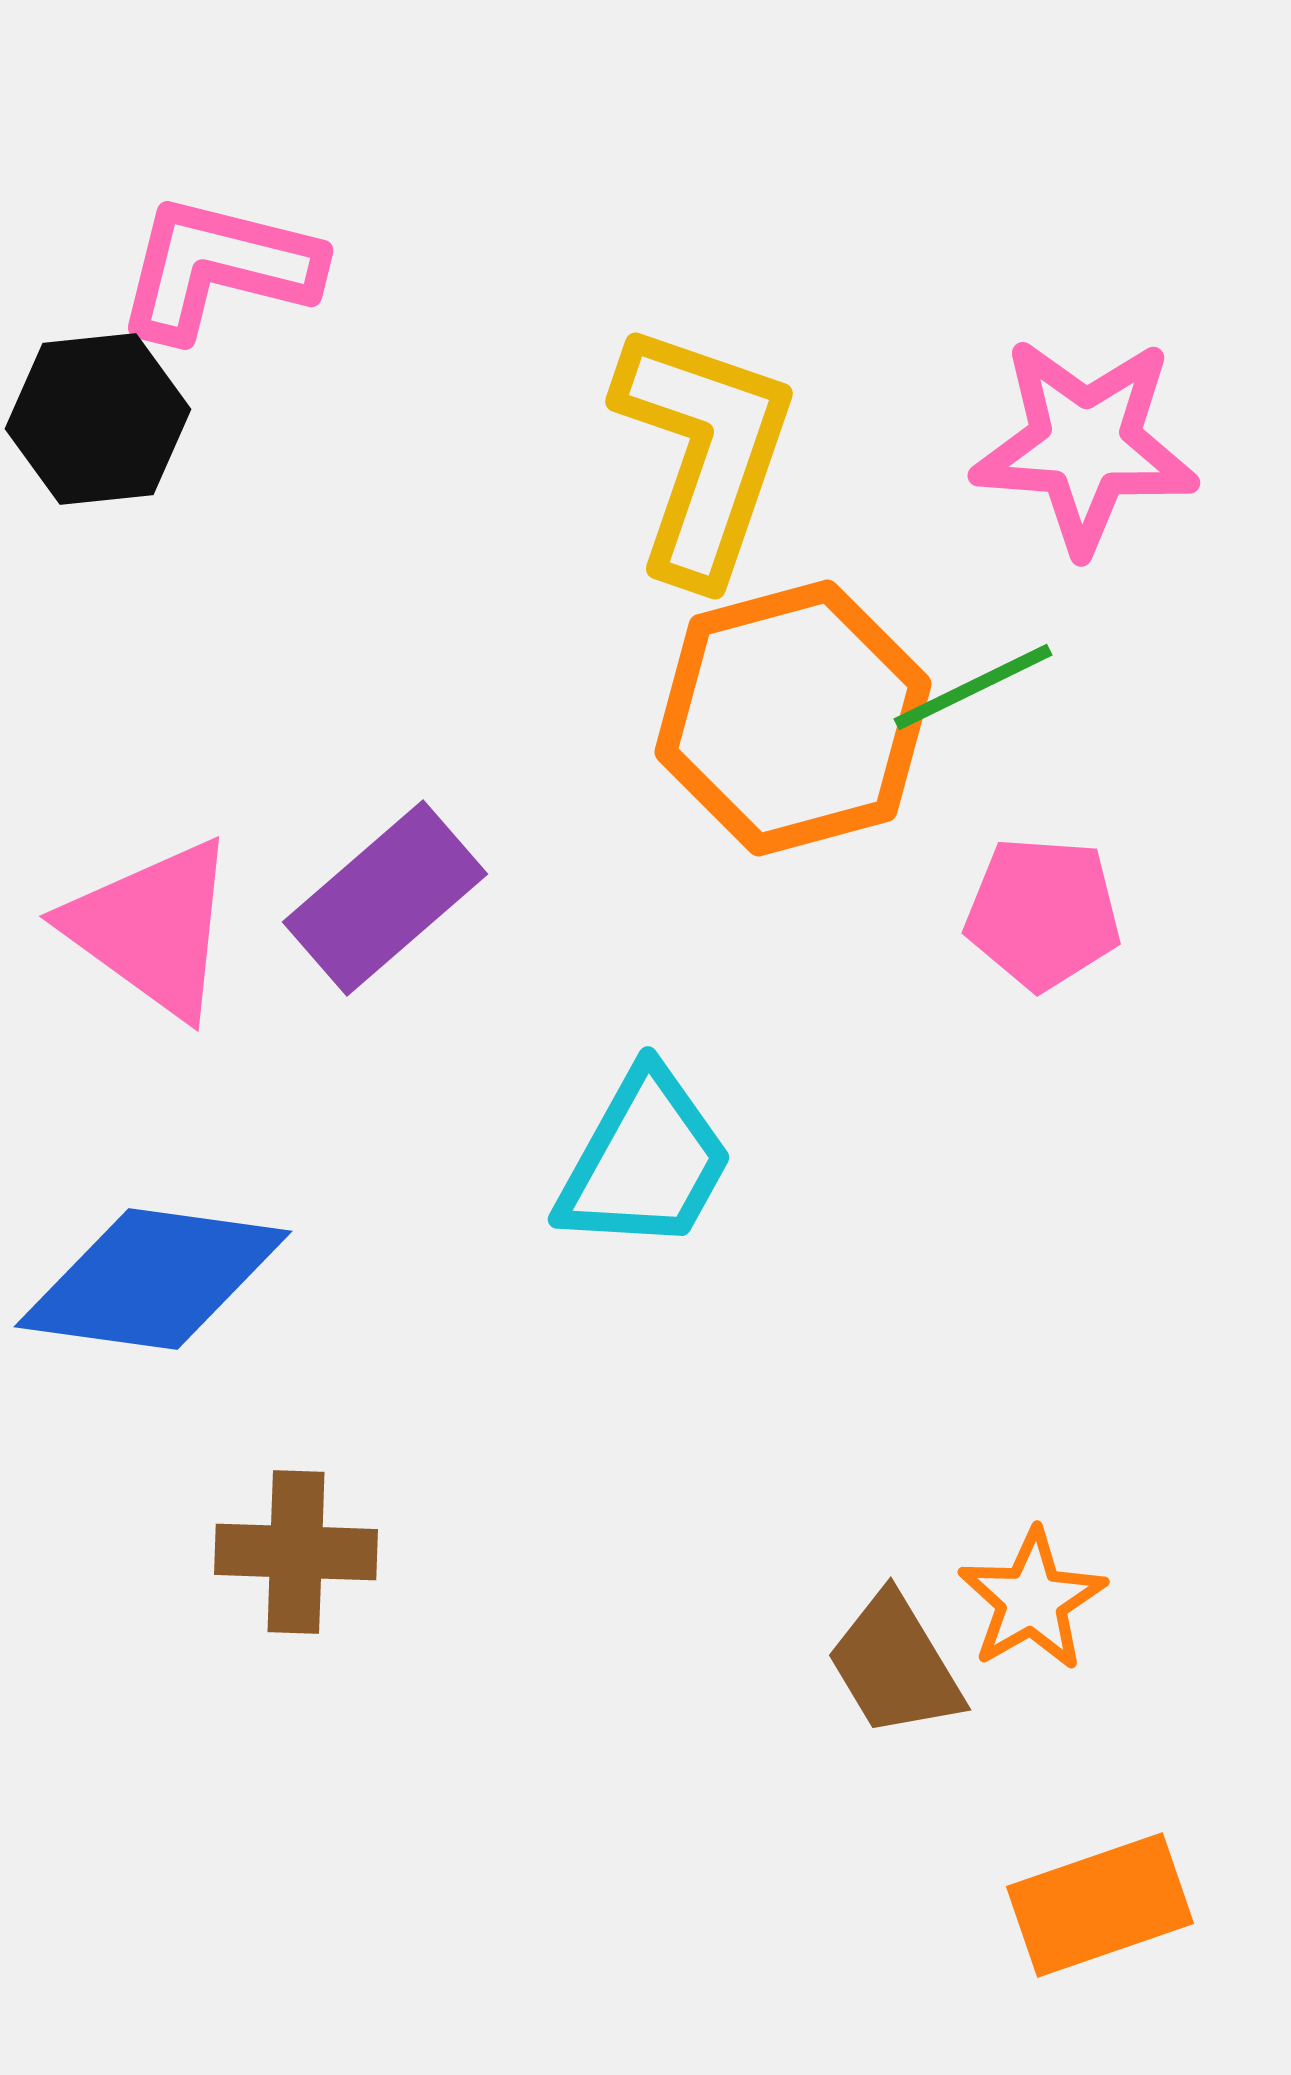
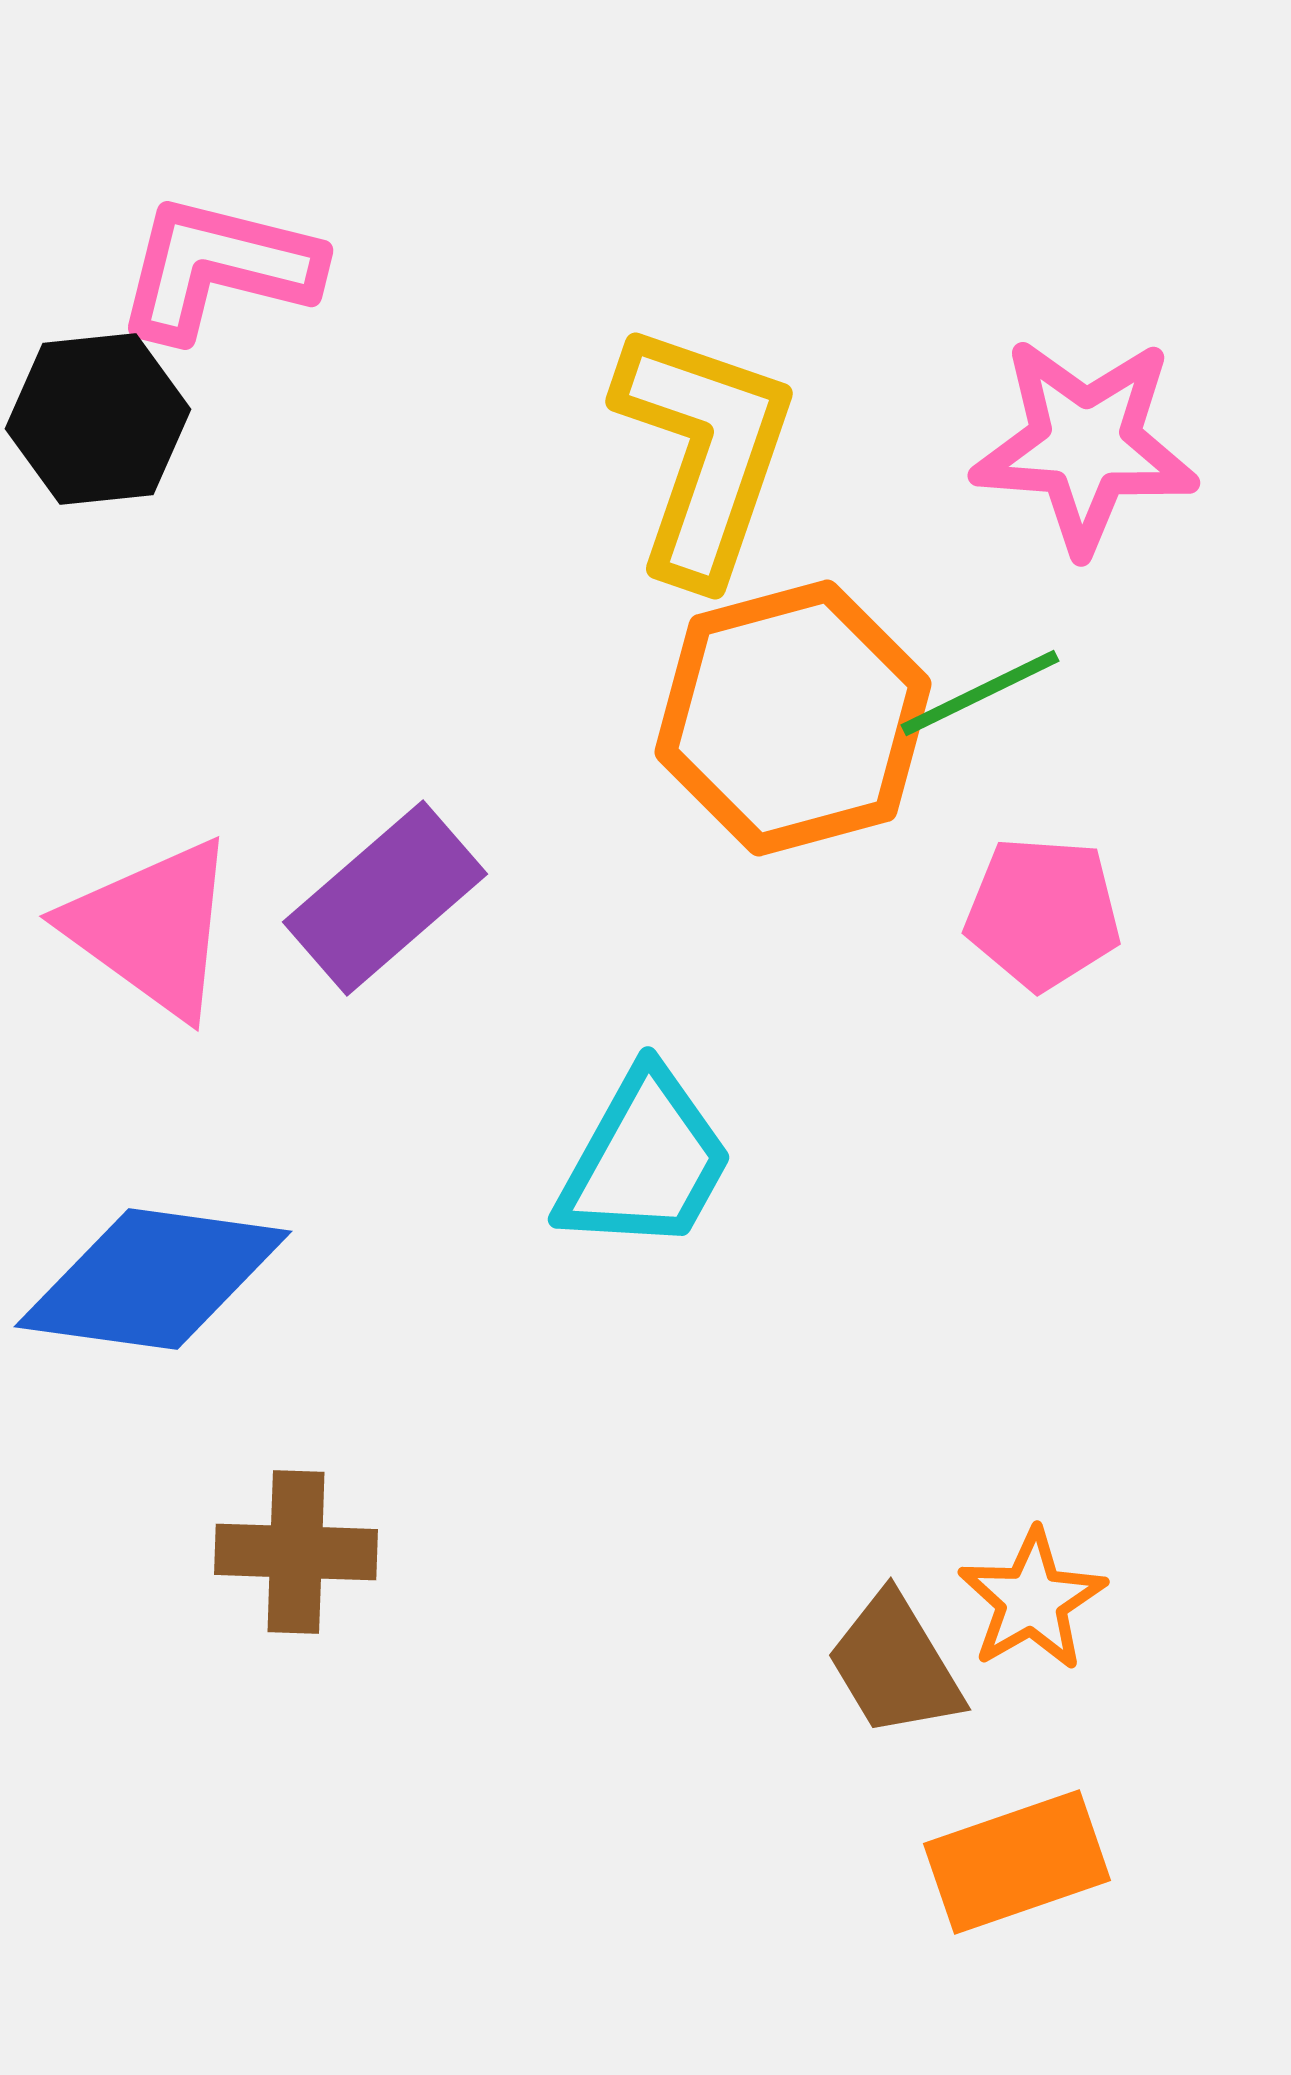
green line: moved 7 px right, 6 px down
orange rectangle: moved 83 px left, 43 px up
